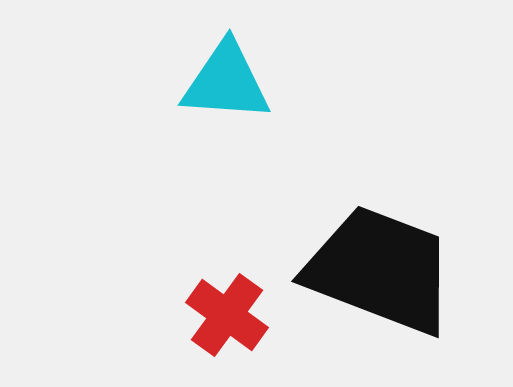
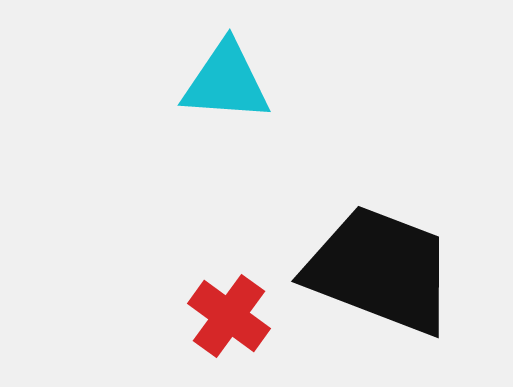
red cross: moved 2 px right, 1 px down
